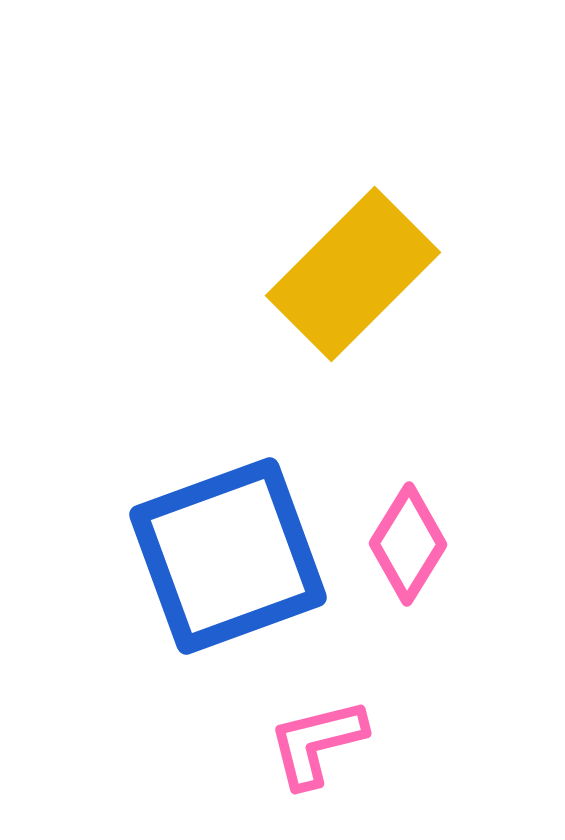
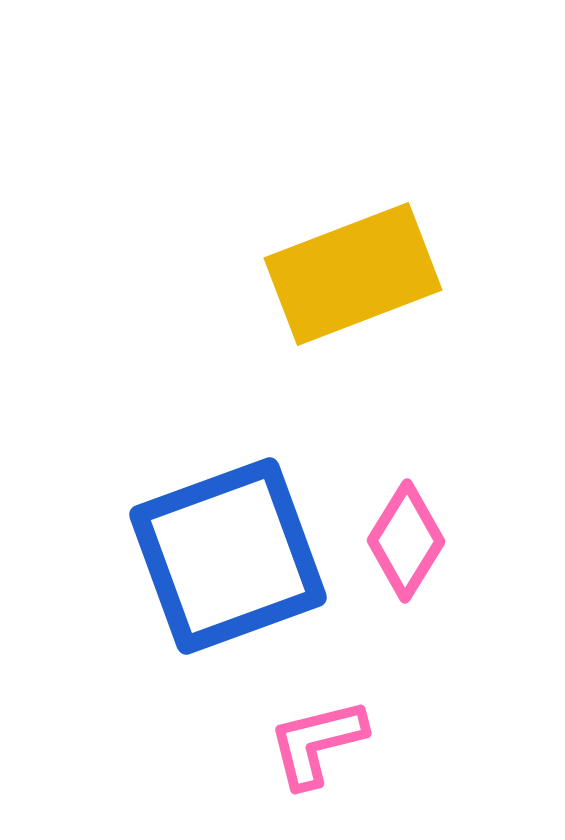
yellow rectangle: rotated 24 degrees clockwise
pink diamond: moved 2 px left, 3 px up
